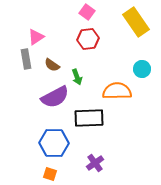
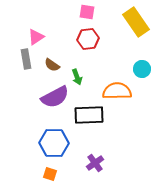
pink square: rotated 28 degrees counterclockwise
black rectangle: moved 3 px up
